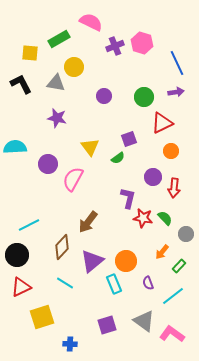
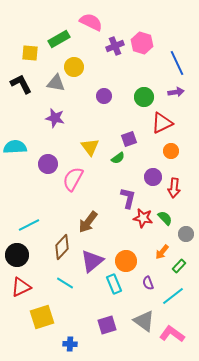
purple star at (57, 118): moved 2 px left
